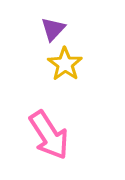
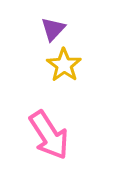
yellow star: moved 1 px left, 1 px down
